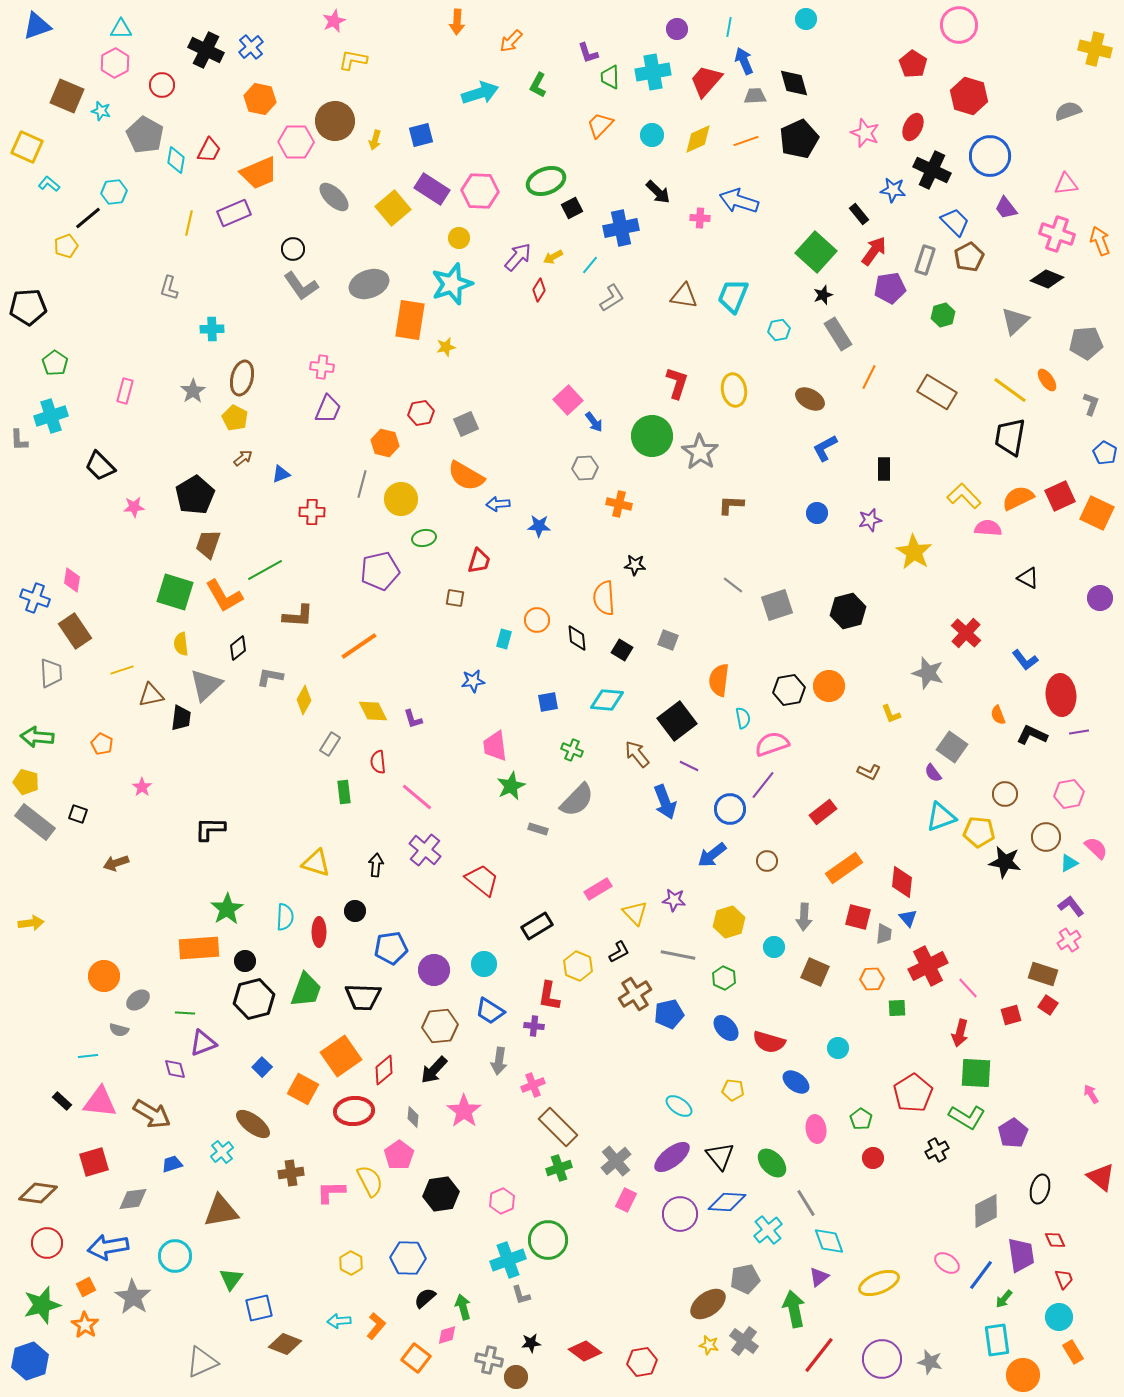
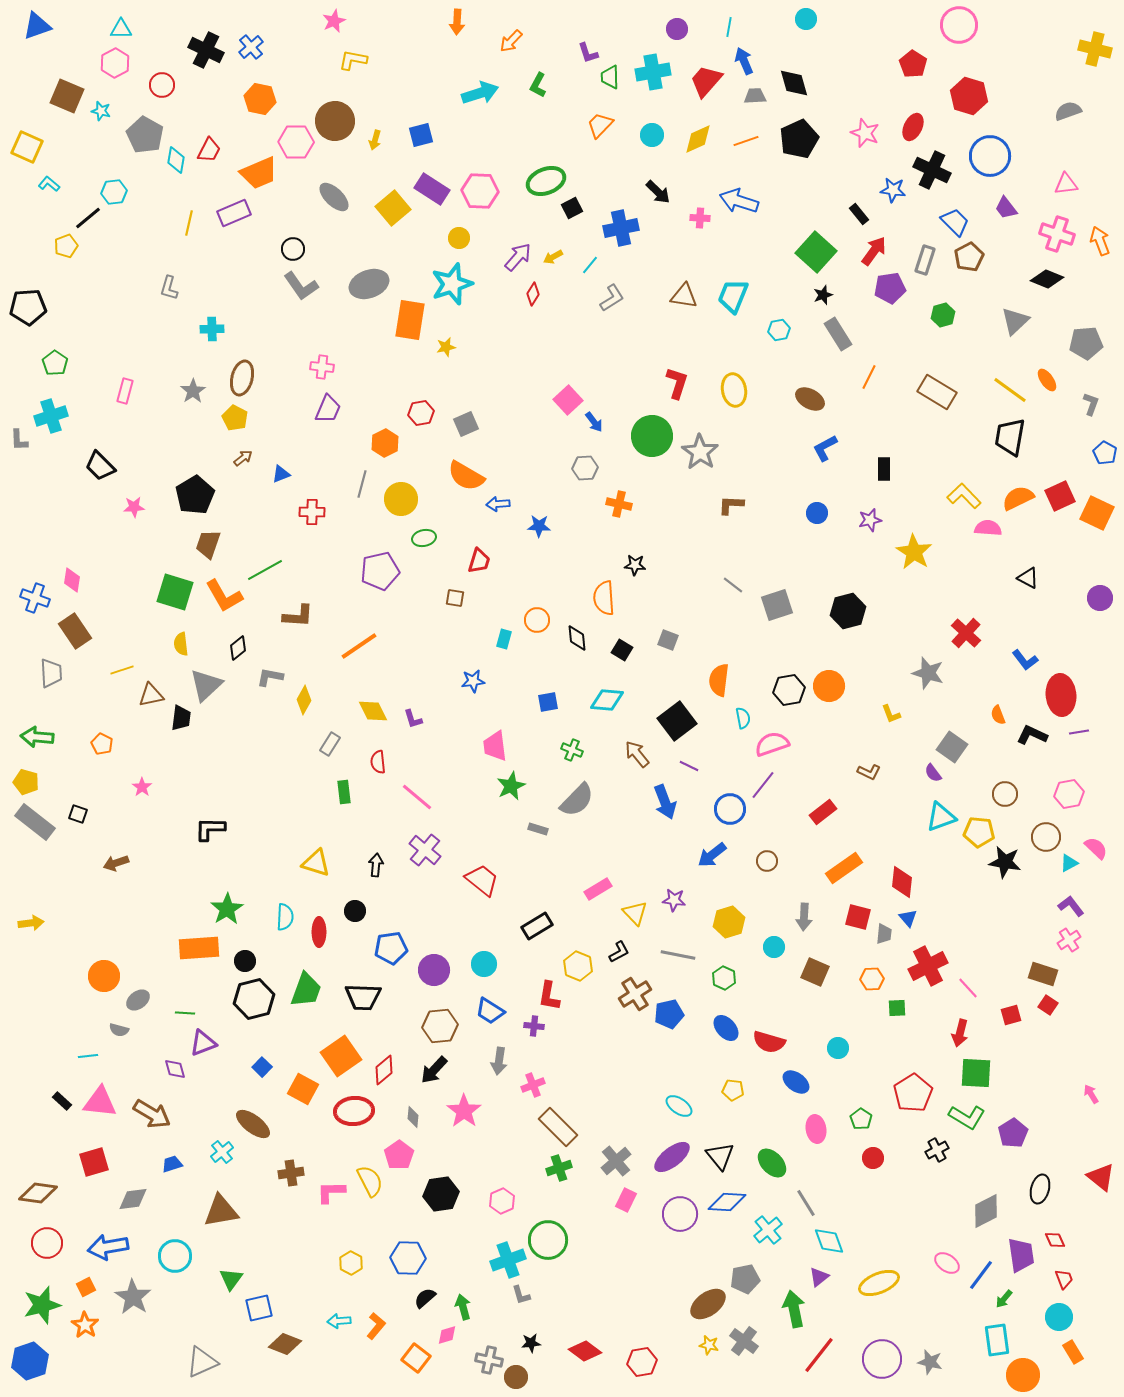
red diamond at (539, 290): moved 6 px left, 4 px down
orange hexagon at (385, 443): rotated 20 degrees clockwise
